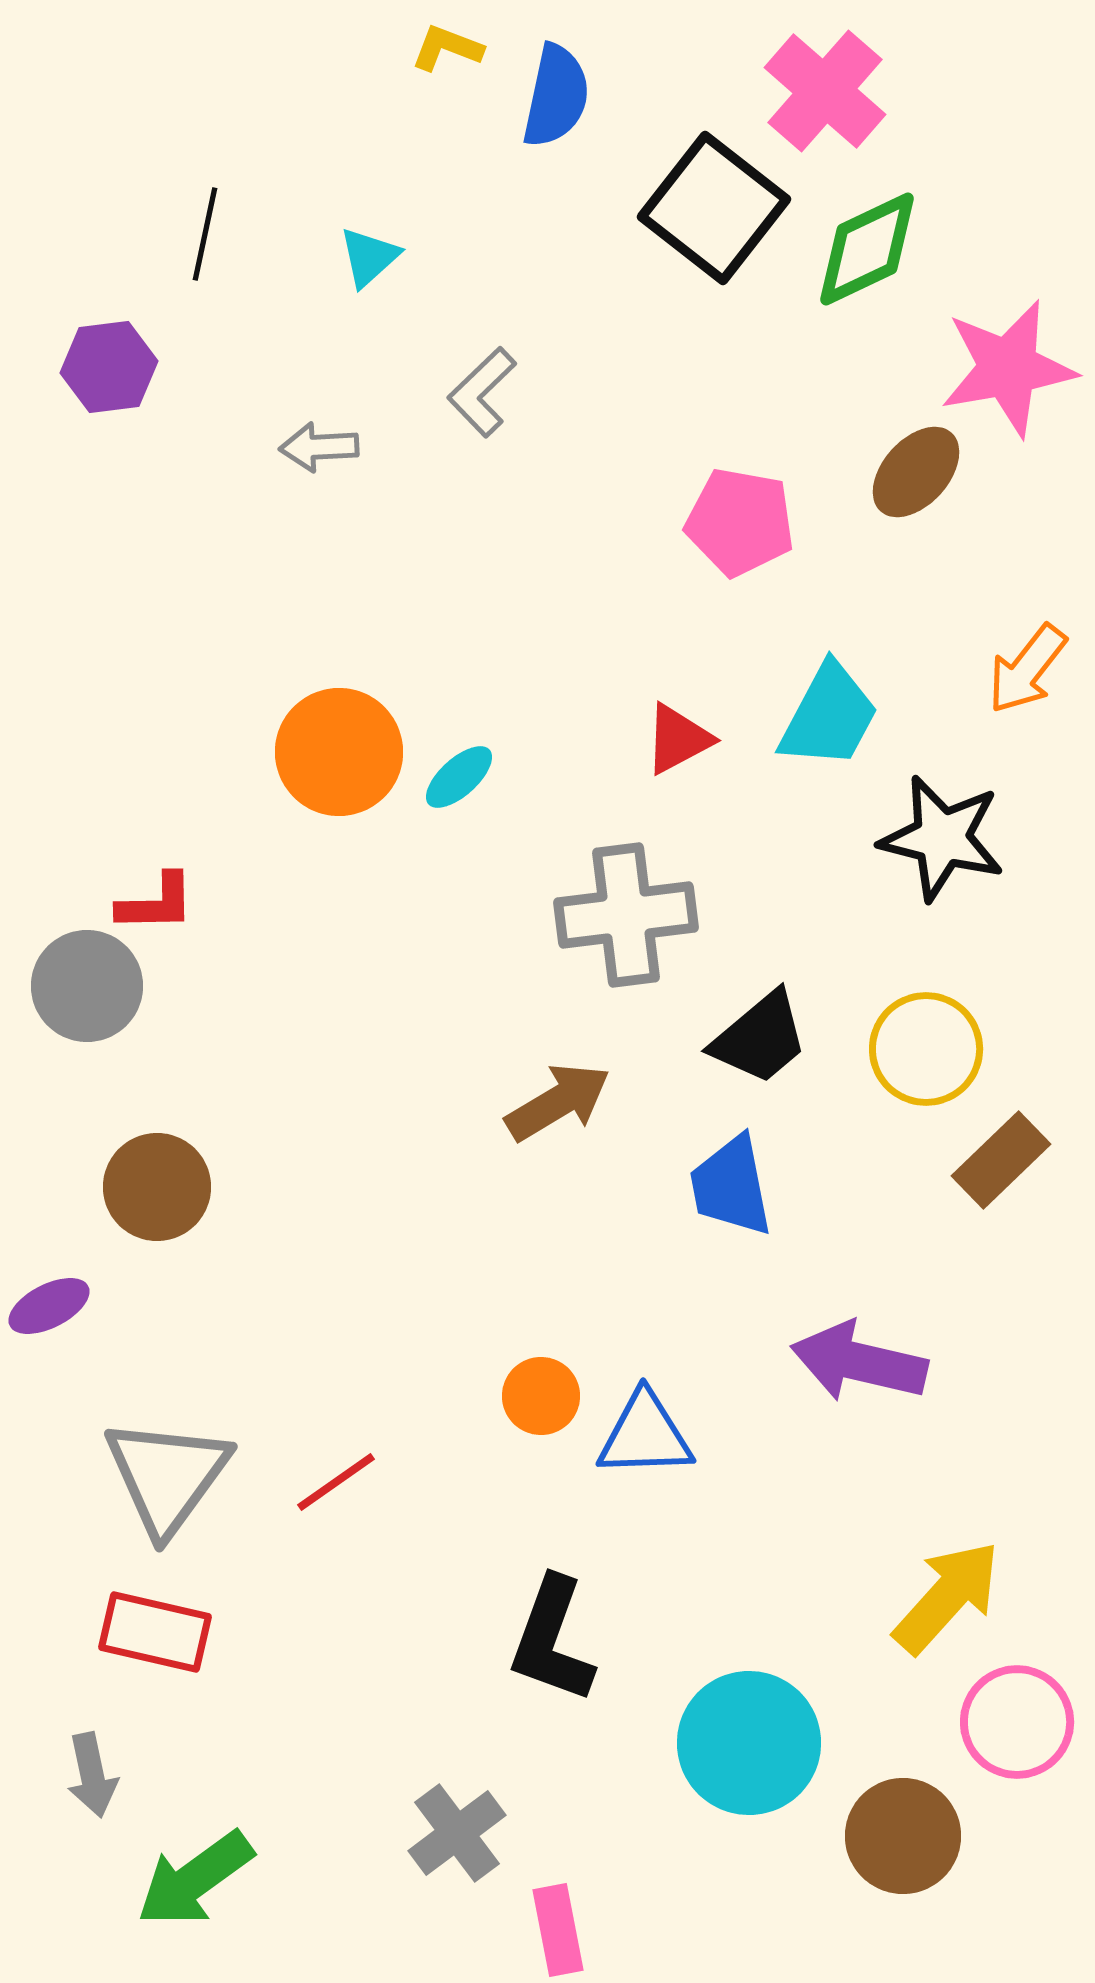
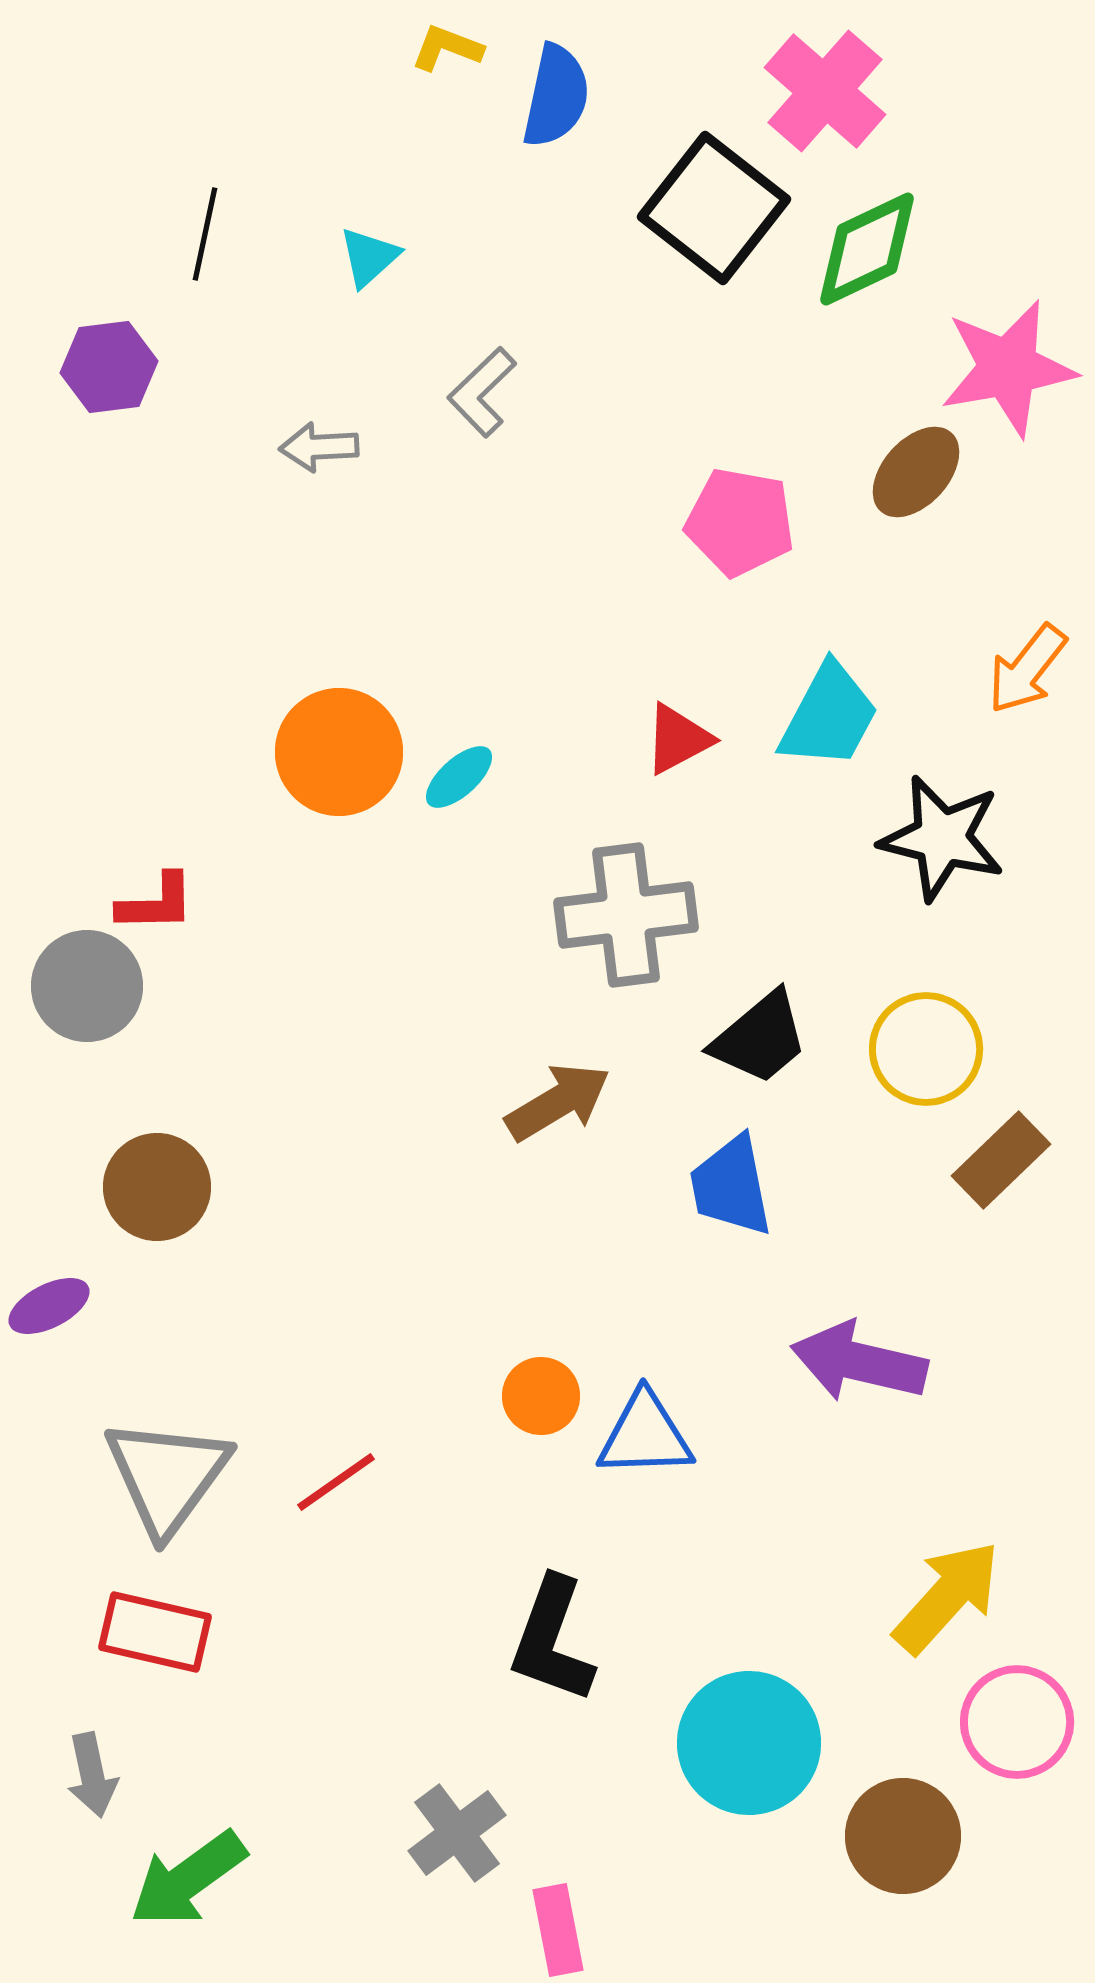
green arrow at (195, 1879): moved 7 px left
